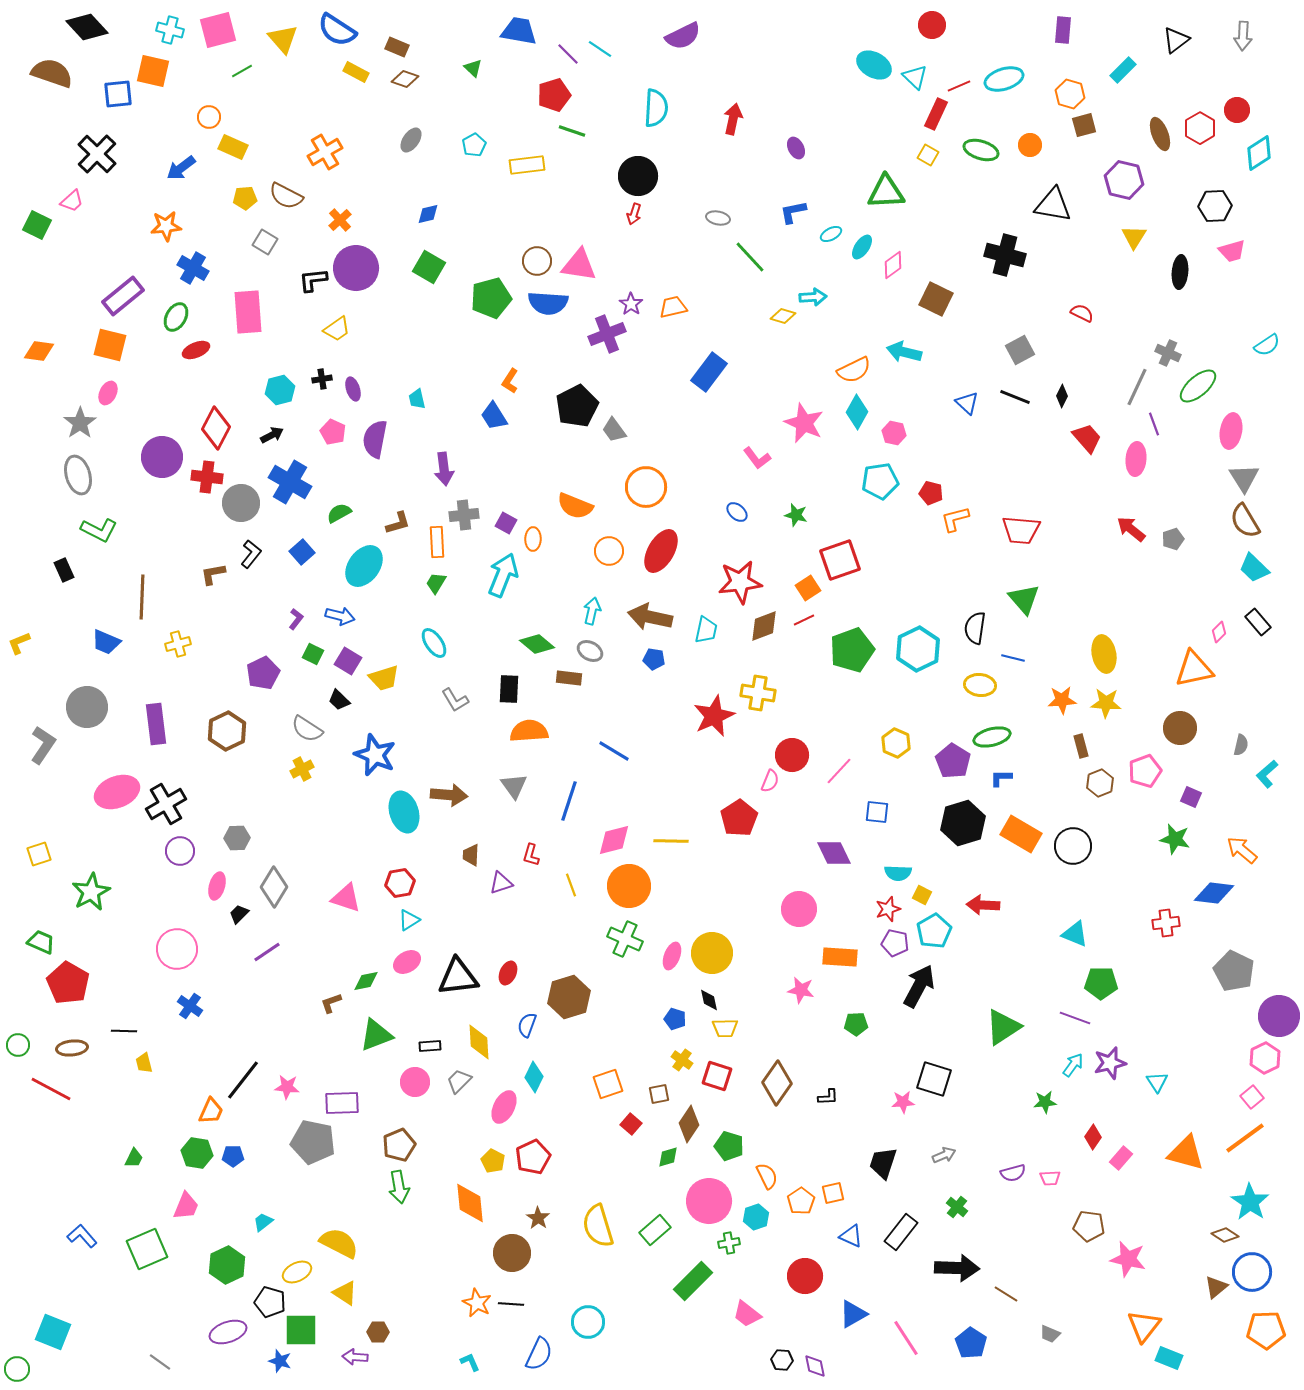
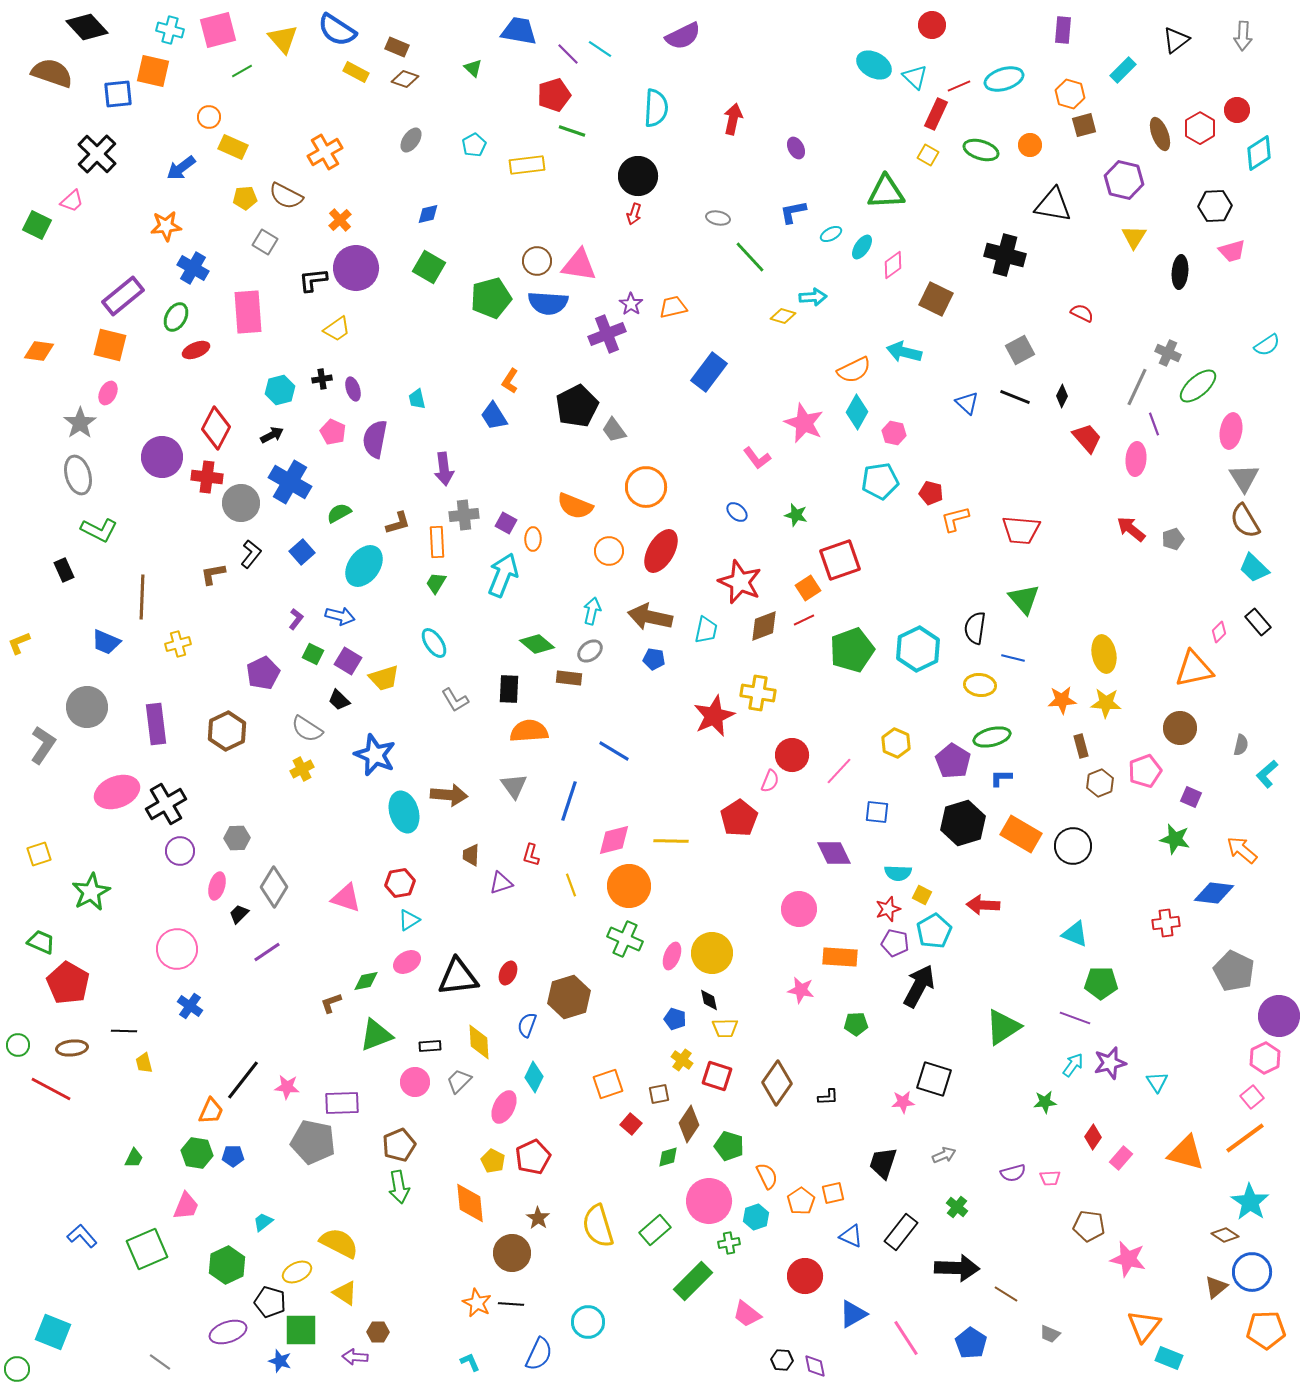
red star at (740, 582): rotated 30 degrees clockwise
gray ellipse at (590, 651): rotated 65 degrees counterclockwise
